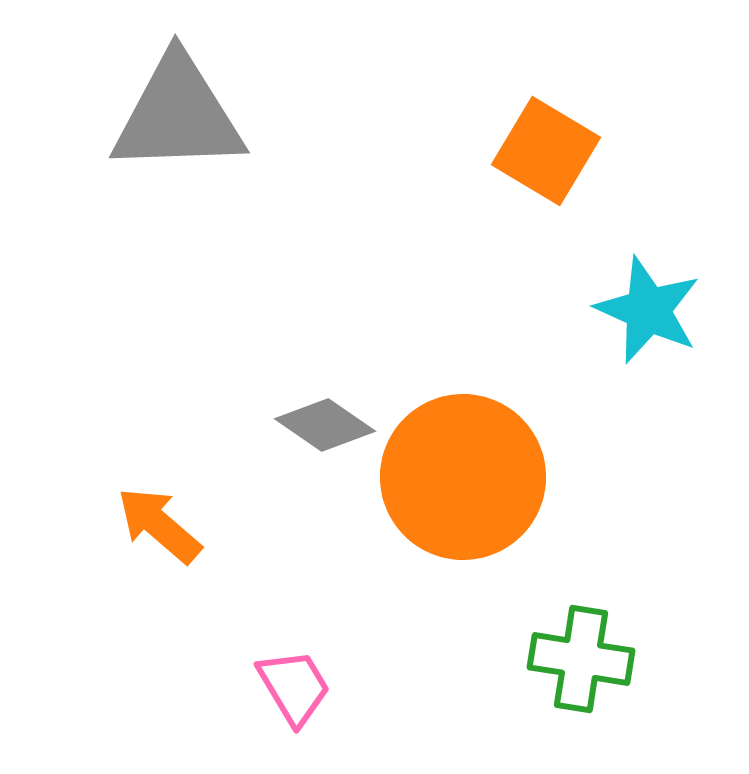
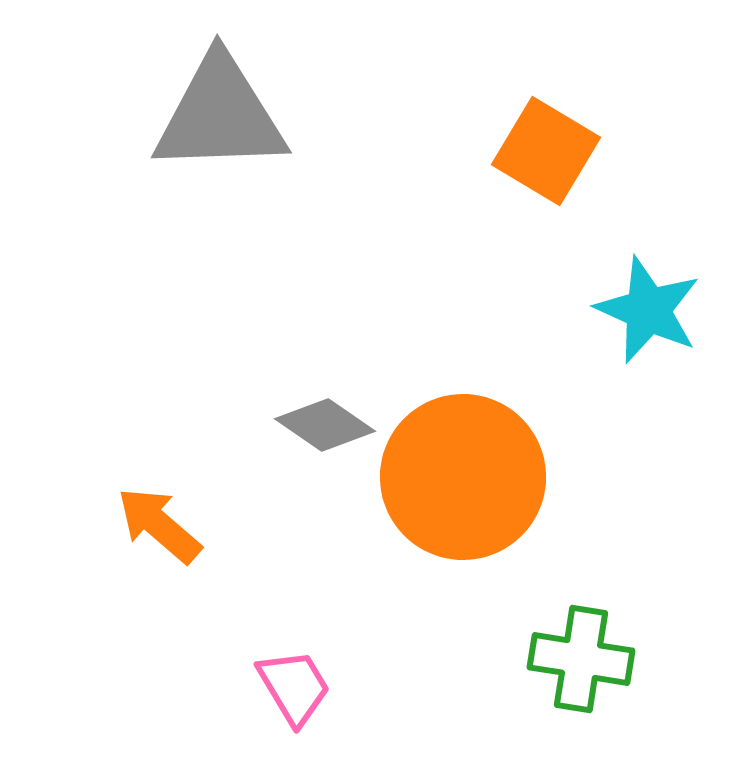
gray triangle: moved 42 px right
